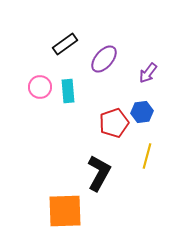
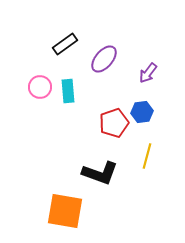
black L-shape: moved 1 px right; rotated 81 degrees clockwise
orange square: rotated 12 degrees clockwise
